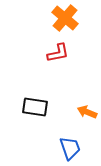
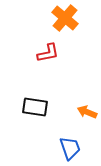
red L-shape: moved 10 px left
